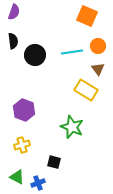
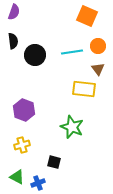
yellow rectangle: moved 2 px left, 1 px up; rotated 25 degrees counterclockwise
